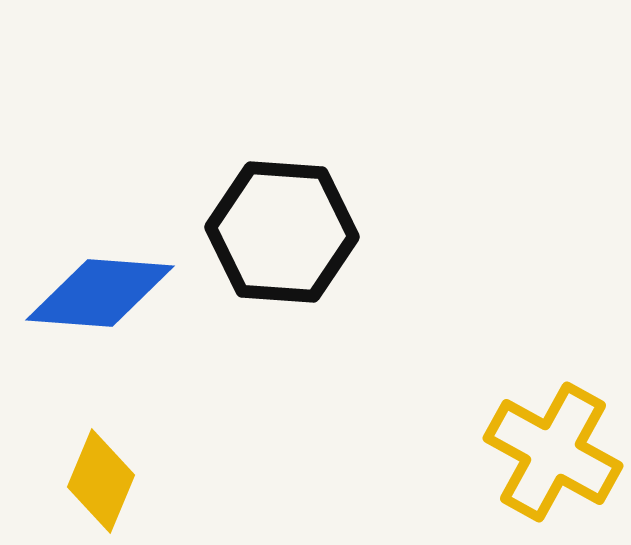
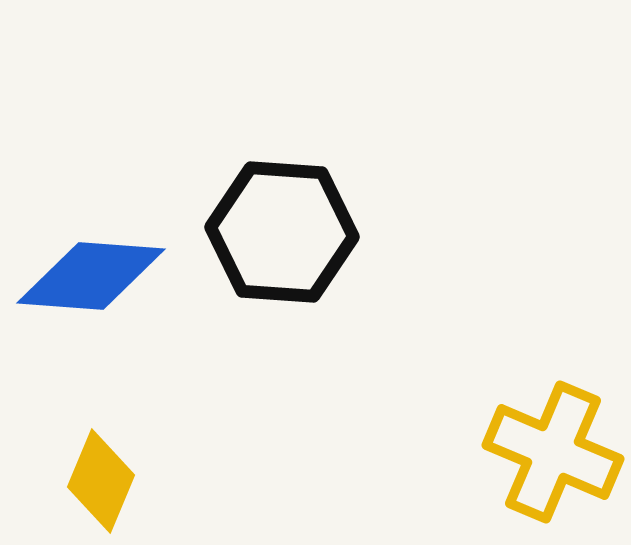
blue diamond: moved 9 px left, 17 px up
yellow cross: rotated 6 degrees counterclockwise
